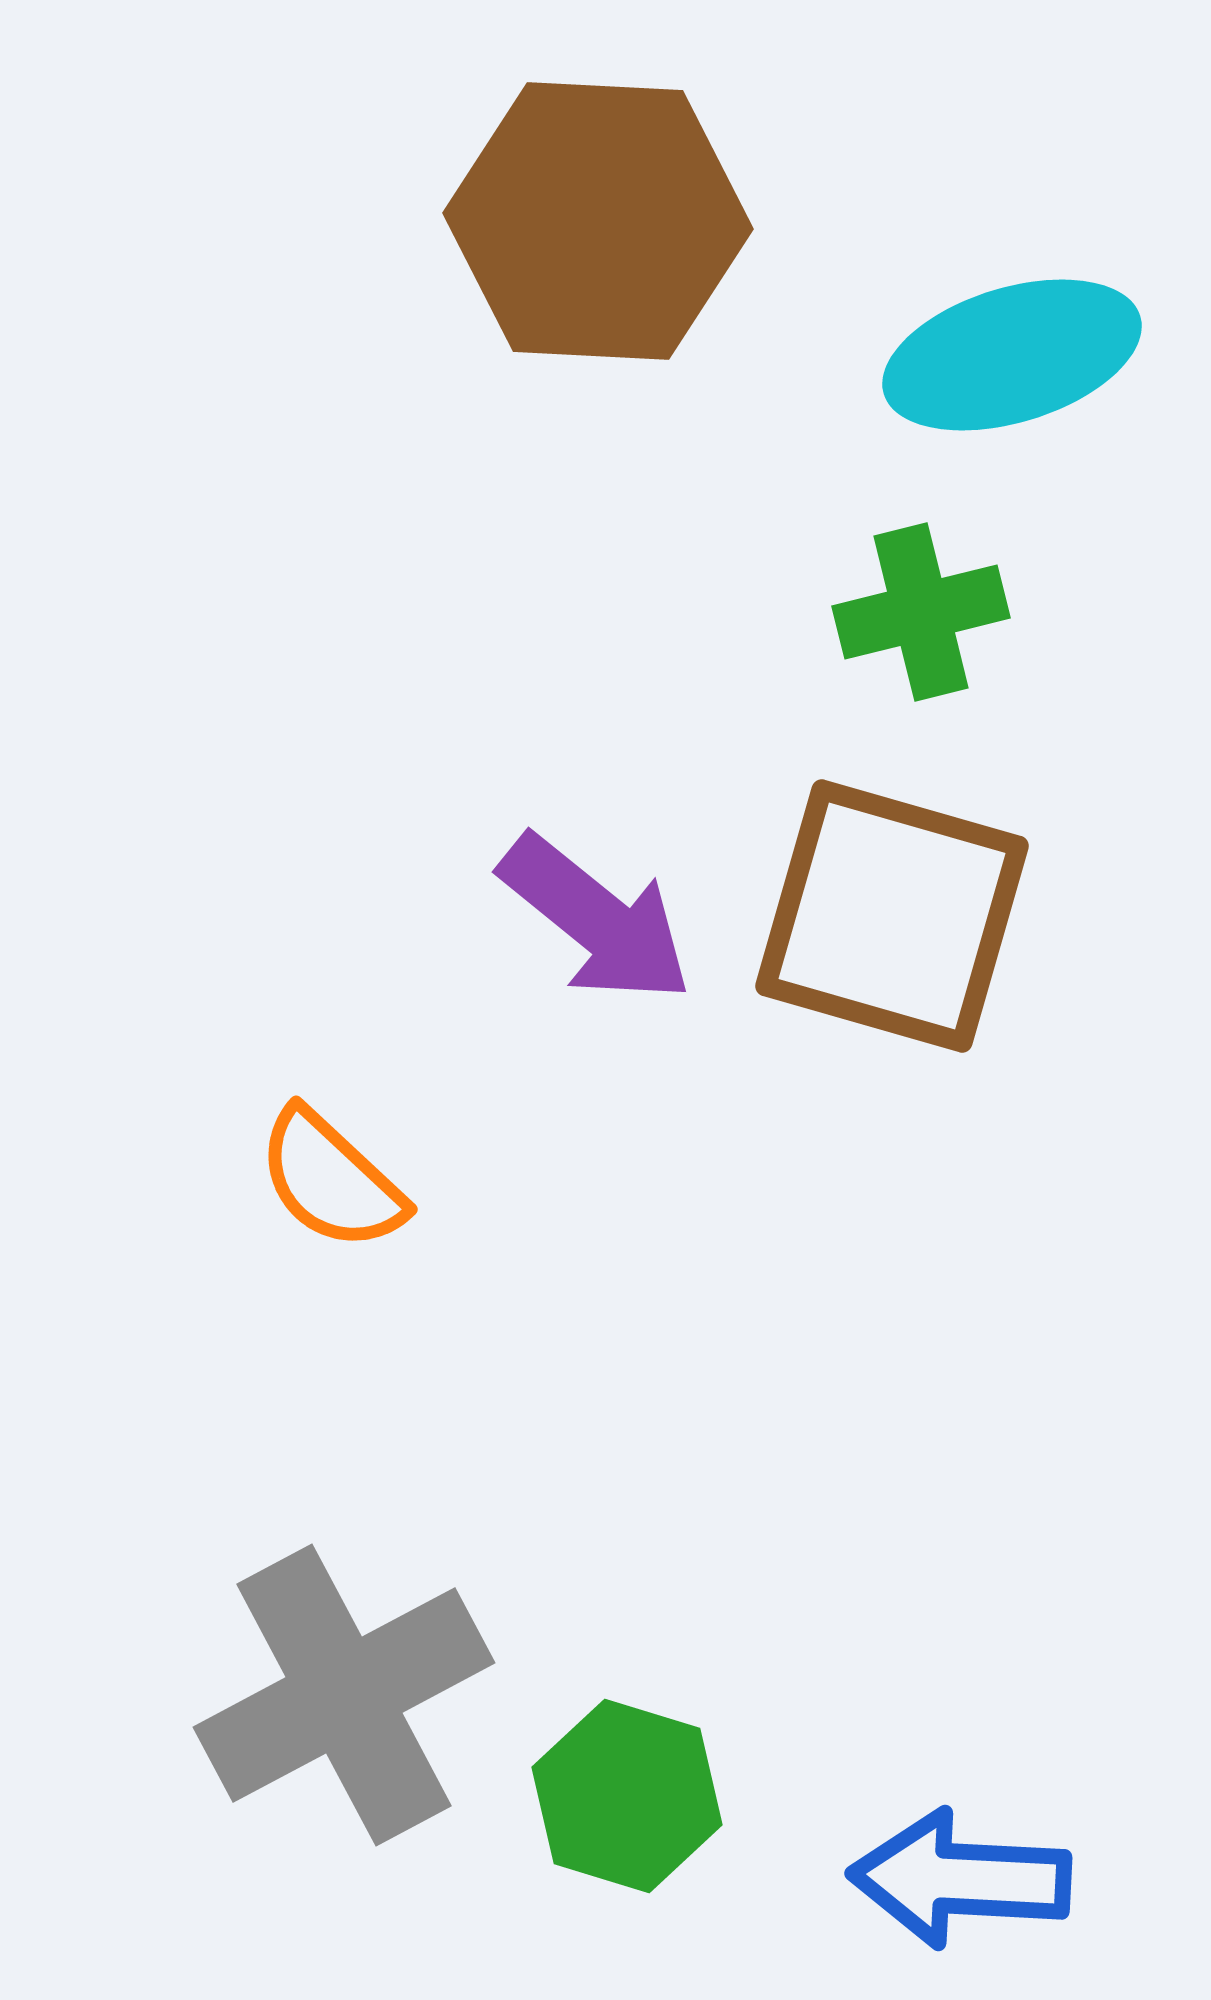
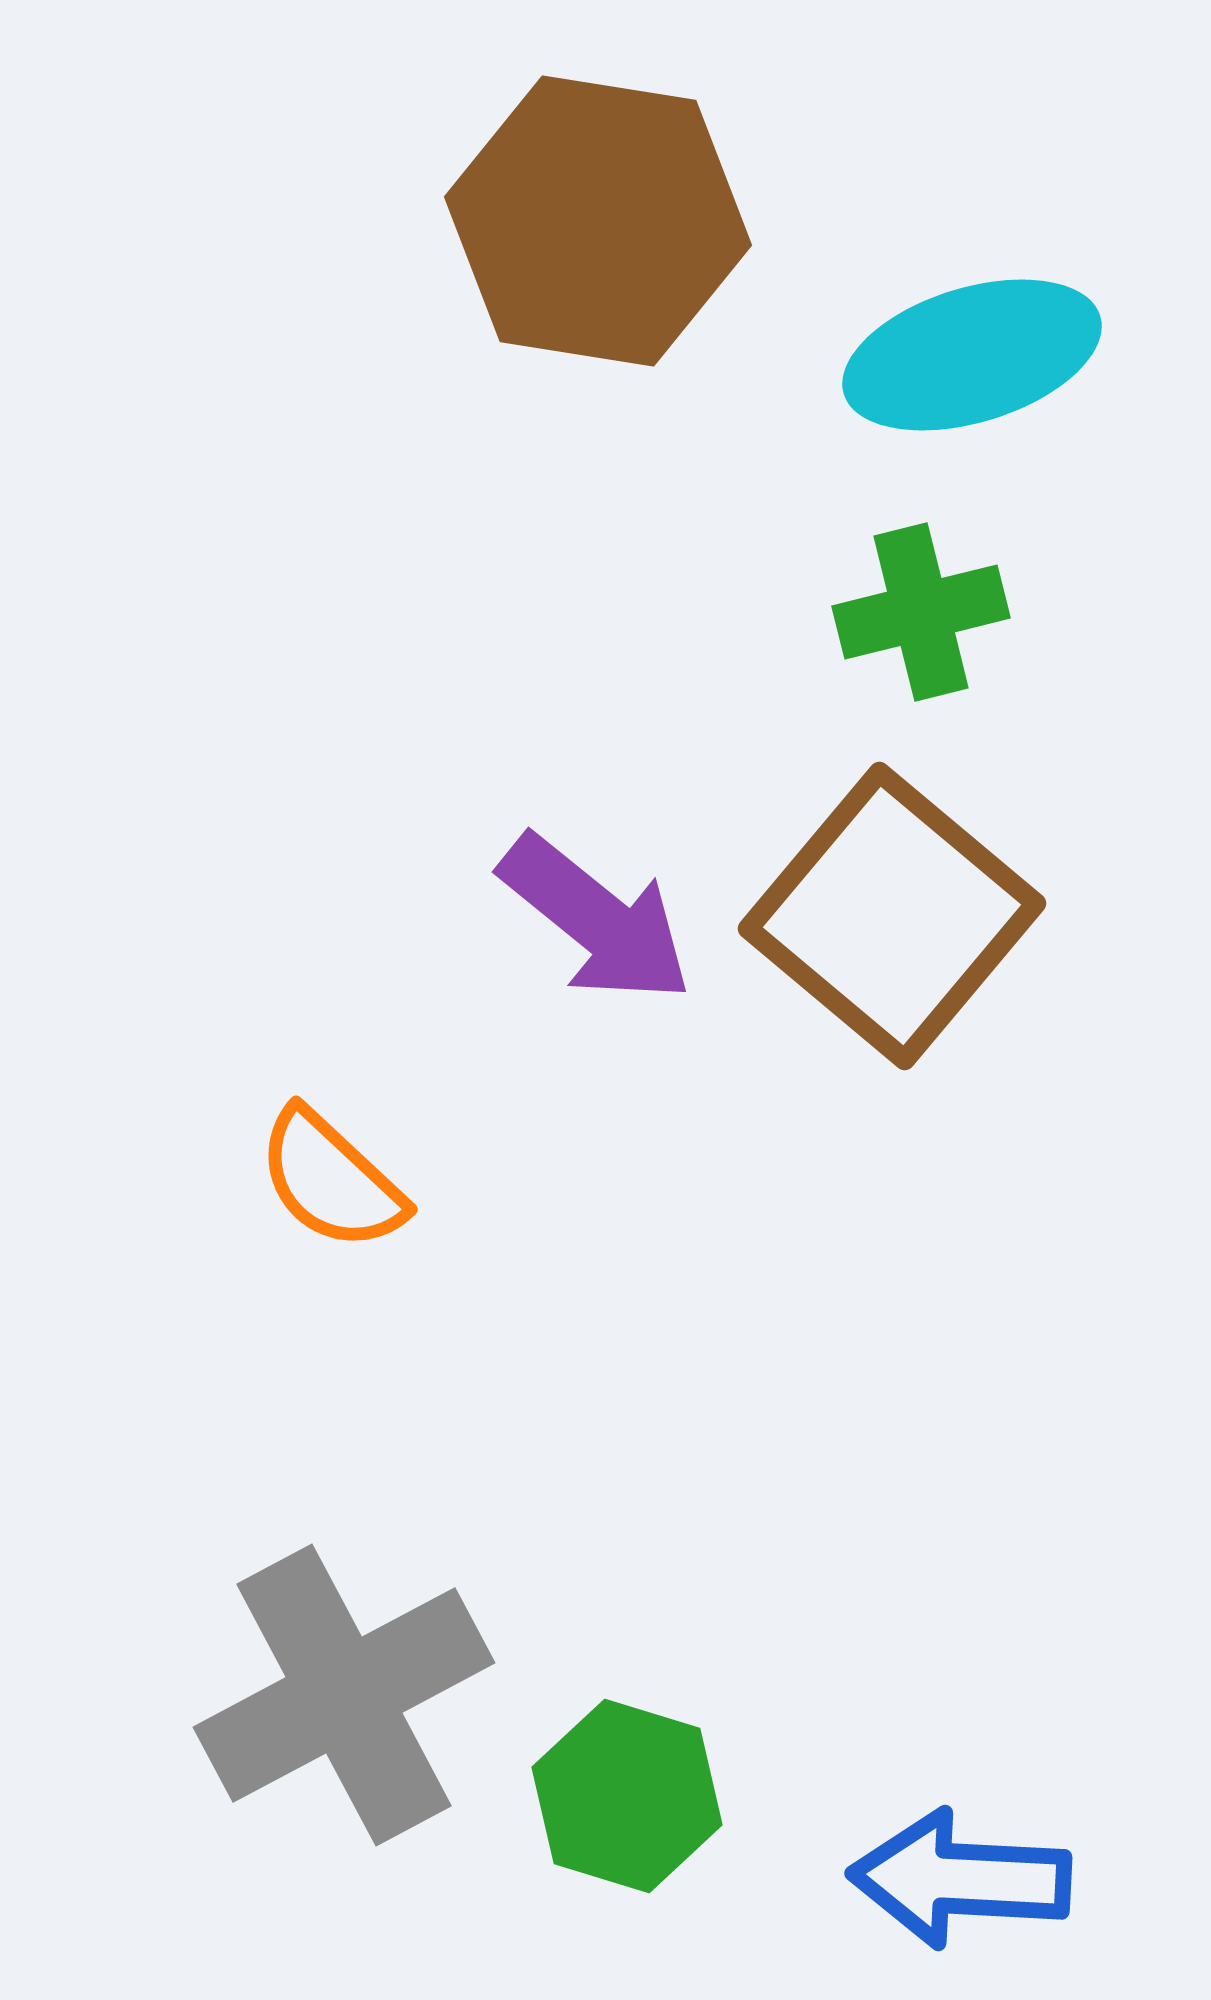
brown hexagon: rotated 6 degrees clockwise
cyan ellipse: moved 40 px left
brown square: rotated 24 degrees clockwise
